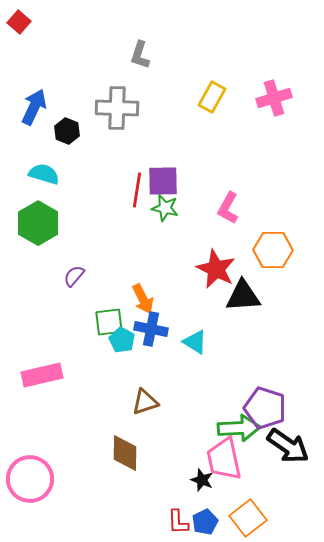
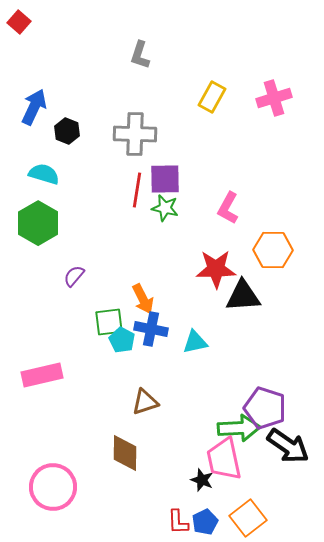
gray cross: moved 18 px right, 26 px down
purple square: moved 2 px right, 2 px up
red star: rotated 27 degrees counterclockwise
cyan triangle: rotated 44 degrees counterclockwise
pink circle: moved 23 px right, 8 px down
